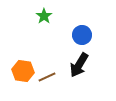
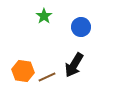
blue circle: moved 1 px left, 8 px up
black arrow: moved 5 px left
